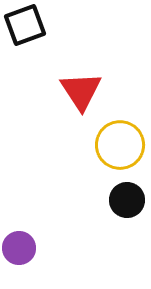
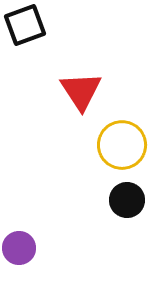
yellow circle: moved 2 px right
